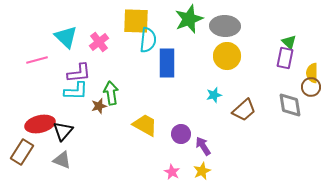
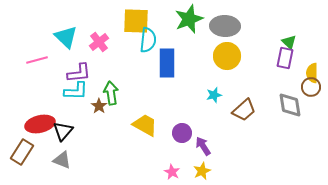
brown star: rotated 21 degrees counterclockwise
purple circle: moved 1 px right, 1 px up
